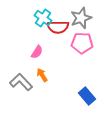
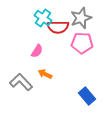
pink semicircle: moved 1 px up
orange arrow: moved 3 px right, 1 px up; rotated 32 degrees counterclockwise
